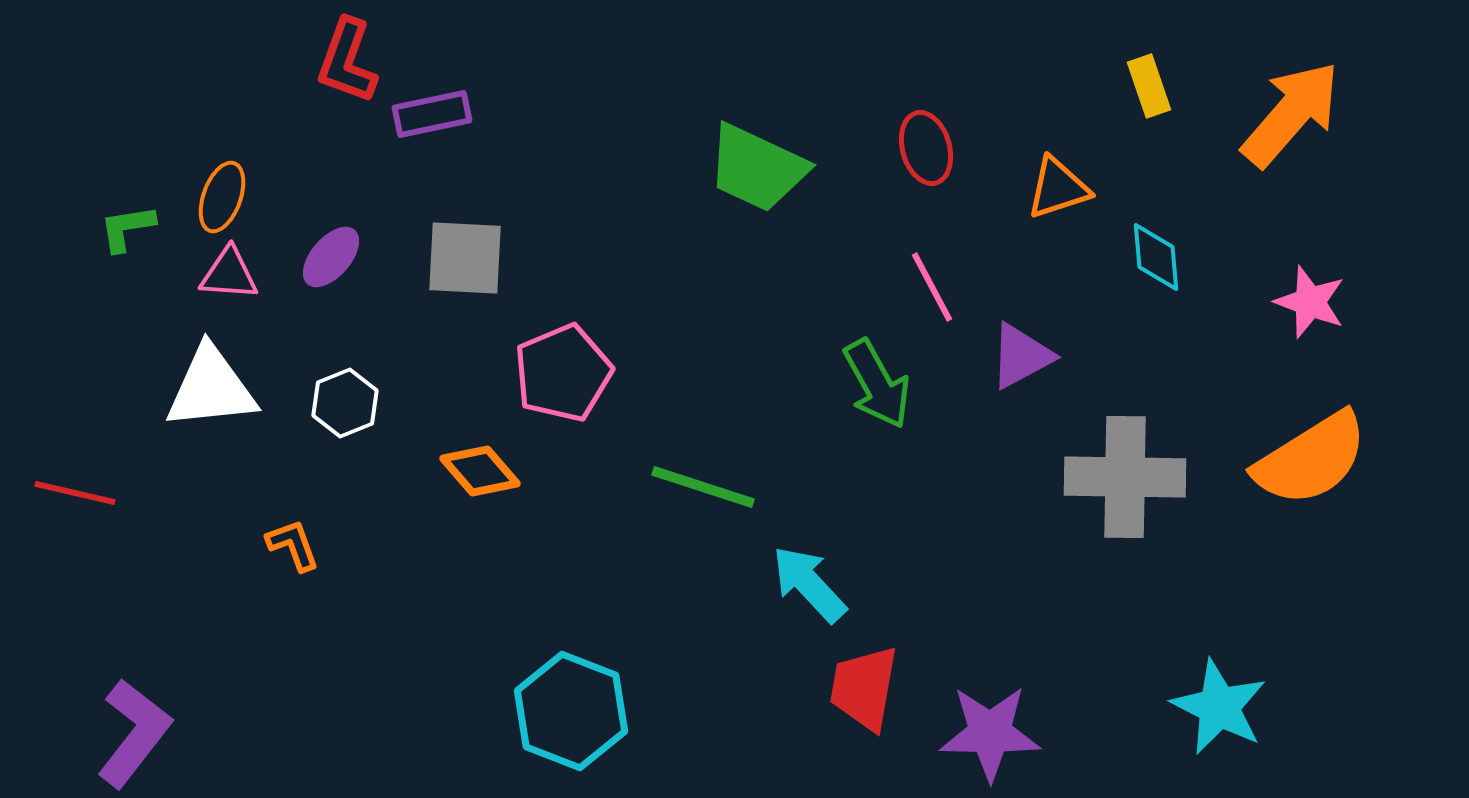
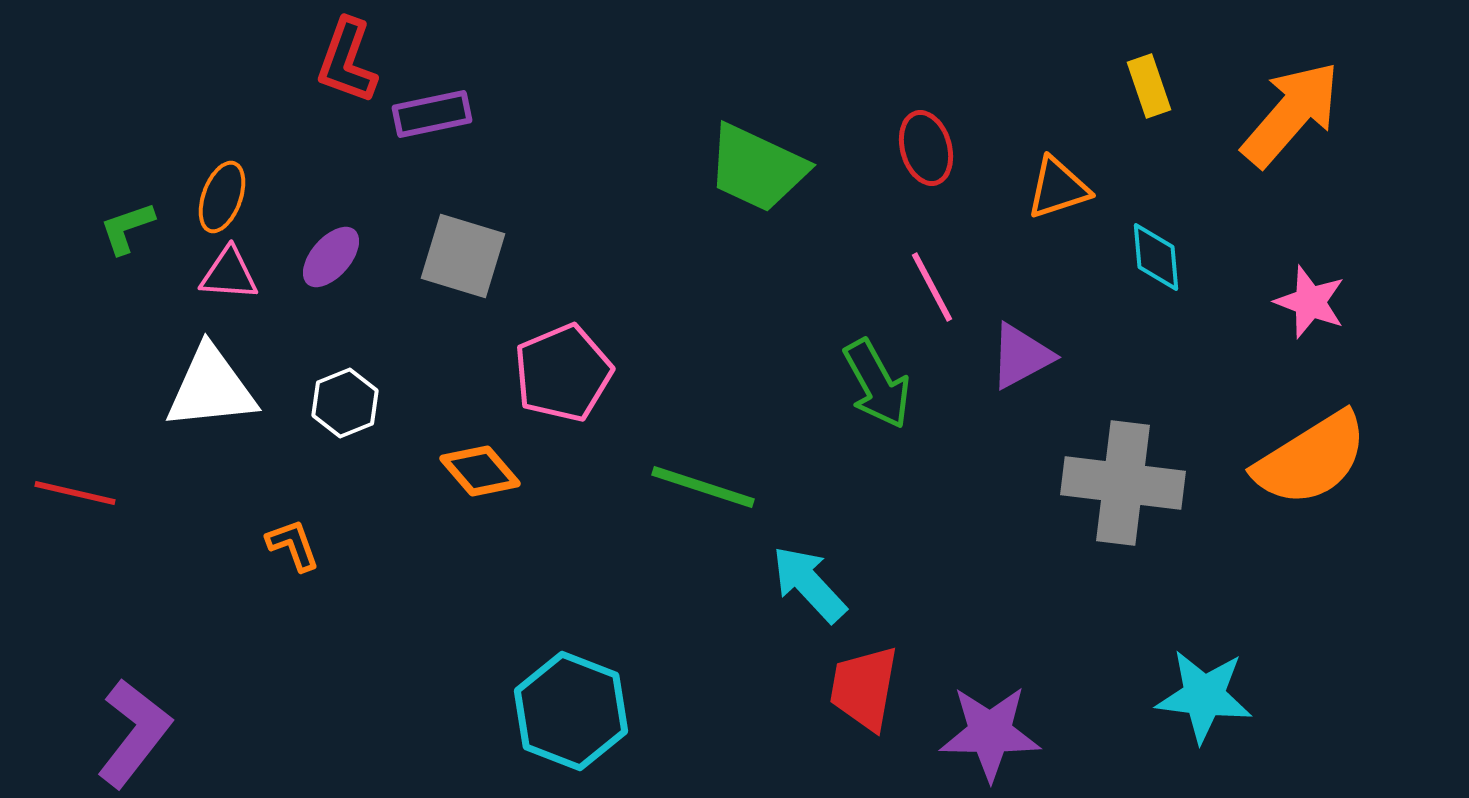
green L-shape: rotated 10 degrees counterclockwise
gray square: moved 2 px left, 2 px up; rotated 14 degrees clockwise
gray cross: moved 2 px left, 6 px down; rotated 6 degrees clockwise
cyan star: moved 15 px left, 11 px up; rotated 20 degrees counterclockwise
